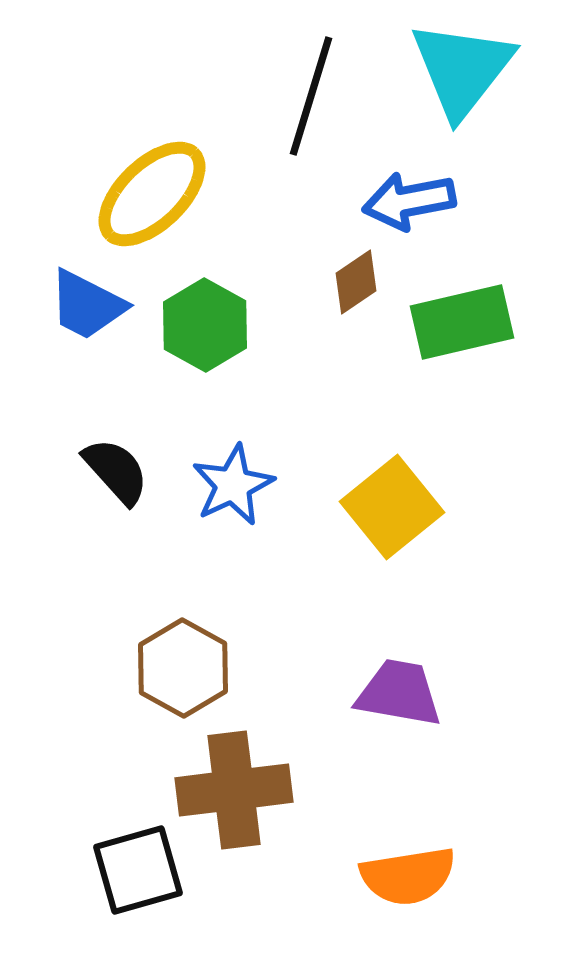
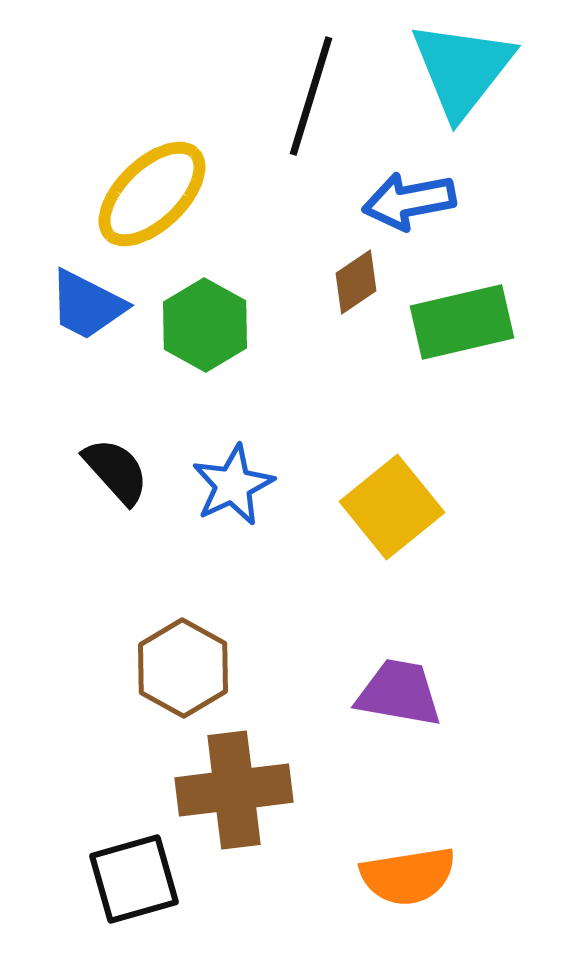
black square: moved 4 px left, 9 px down
